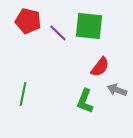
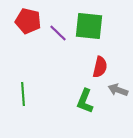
red semicircle: rotated 25 degrees counterclockwise
gray arrow: moved 1 px right
green line: rotated 15 degrees counterclockwise
